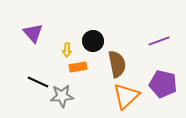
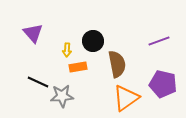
orange triangle: moved 2 px down; rotated 8 degrees clockwise
